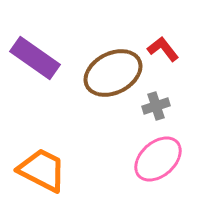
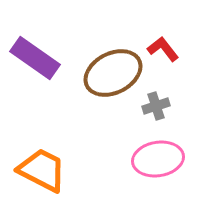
pink ellipse: rotated 33 degrees clockwise
